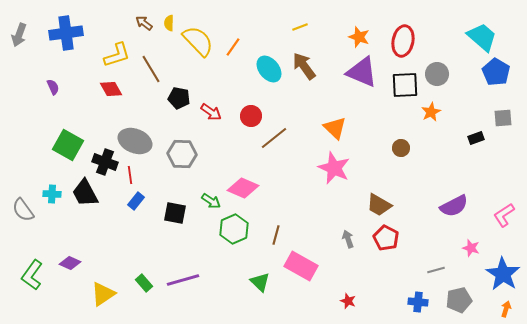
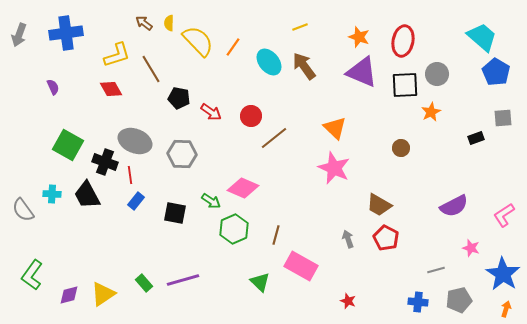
cyan ellipse at (269, 69): moved 7 px up
black trapezoid at (85, 193): moved 2 px right, 2 px down
purple diamond at (70, 263): moved 1 px left, 32 px down; rotated 40 degrees counterclockwise
